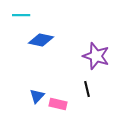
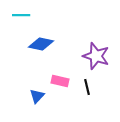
blue diamond: moved 4 px down
black line: moved 2 px up
pink rectangle: moved 2 px right, 23 px up
